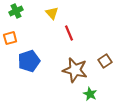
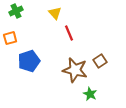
yellow triangle: moved 3 px right
brown square: moved 5 px left
